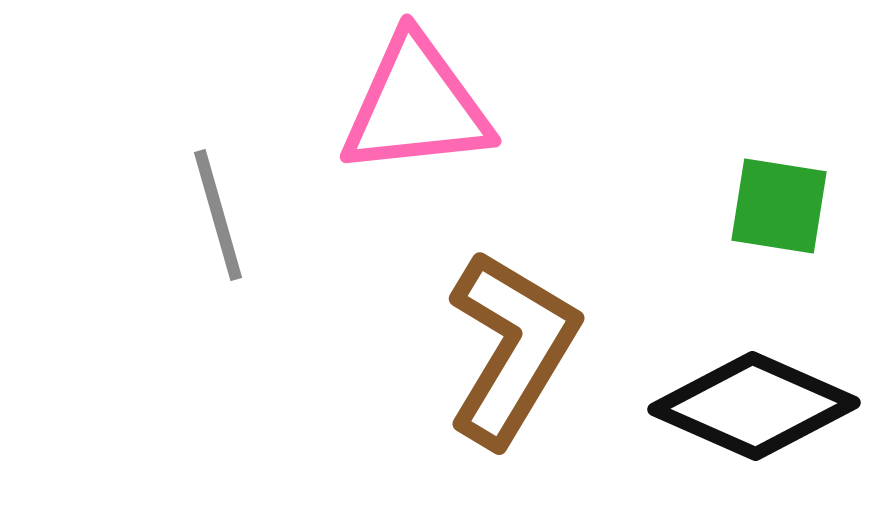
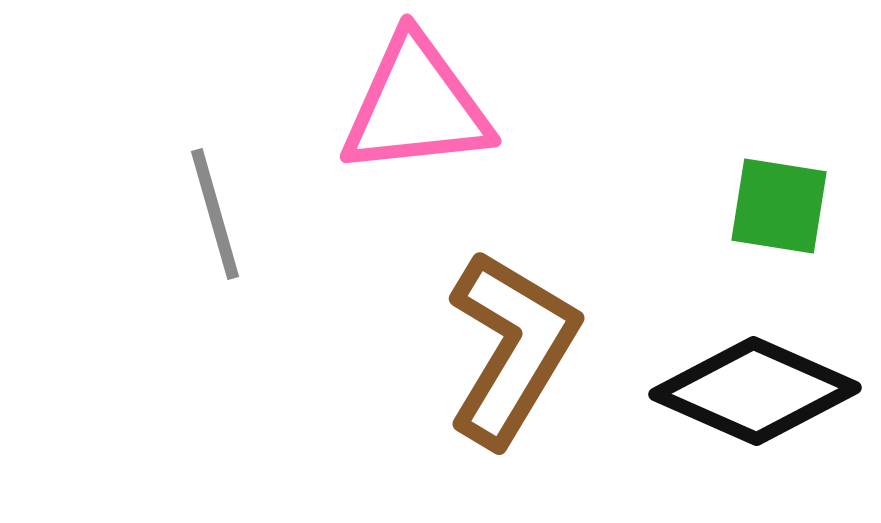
gray line: moved 3 px left, 1 px up
black diamond: moved 1 px right, 15 px up
